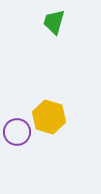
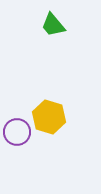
green trapezoid: moved 1 px left, 3 px down; rotated 56 degrees counterclockwise
